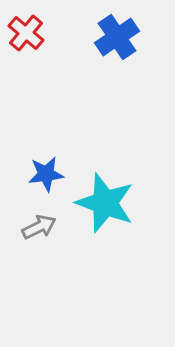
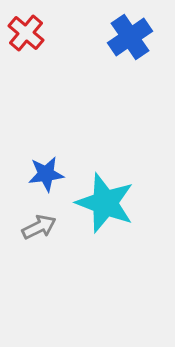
blue cross: moved 13 px right
